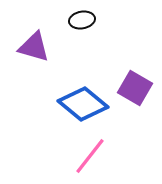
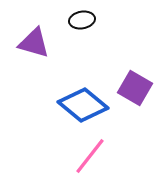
purple triangle: moved 4 px up
blue diamond: moved 1 px down
